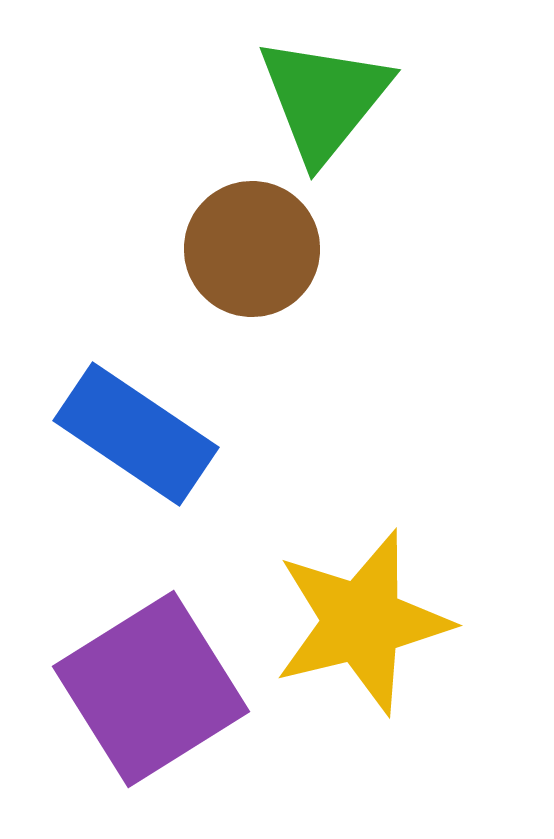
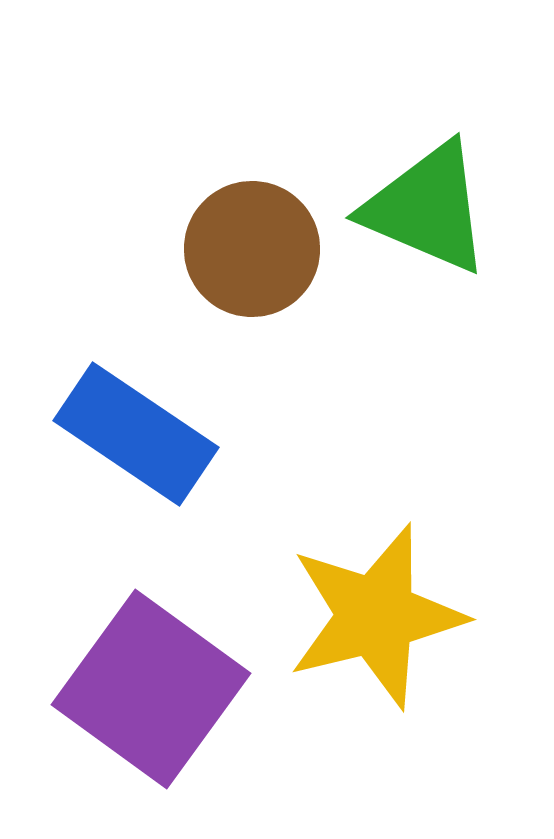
green triangle: moved 103 px right, 109 px down; rotated 46 degrees counterclockwise
yellow star: moved 14 px right, 6 px up
purple square: rotated 22 degrees counterclockwise
